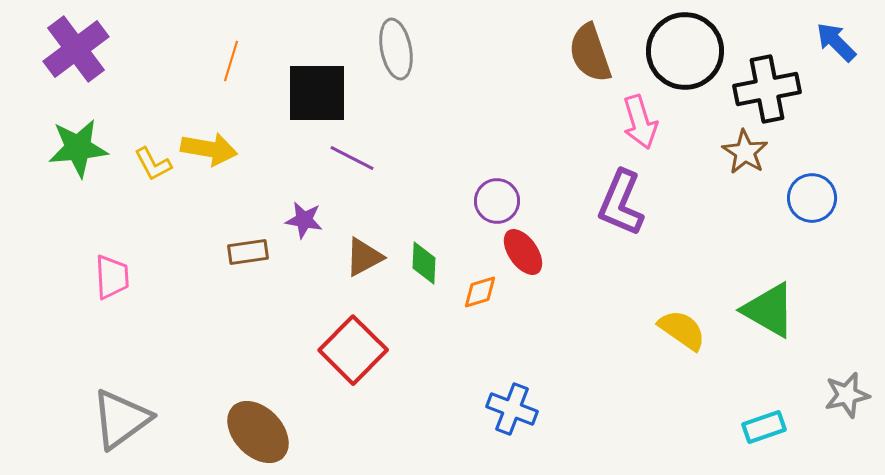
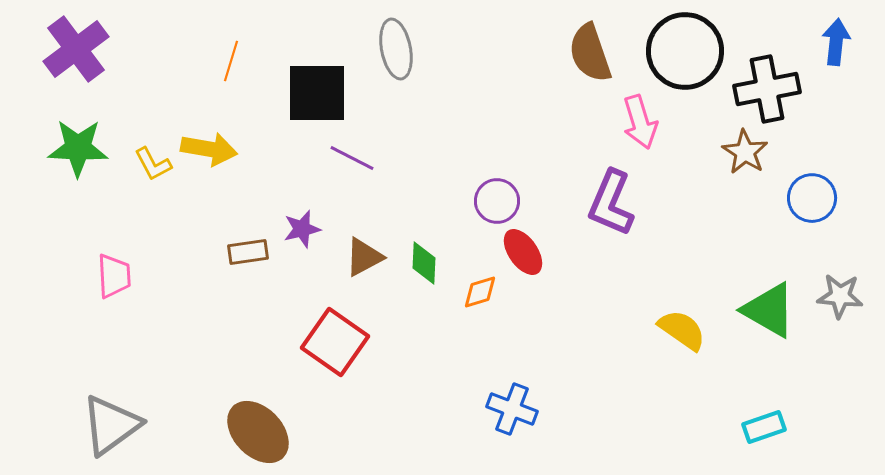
blue arrow: rotated 51 degrees clockwise
green star: rotated 8 degrees clockwise
purple L-shape: moved 10 px left
purple star: moved 2 px left, 9 px down; rotated 24 degrees counterclockwise
pink trapezoid: moved 2 px right, 1 px up
red square: moved 18 px left, 8 px up; rotated 10 degrees counterclockwise
gray star: moved 7 px left, 99 px up; rotated 18 degrees clockwise
gray triangle: moved 10 px left, 6 px down
